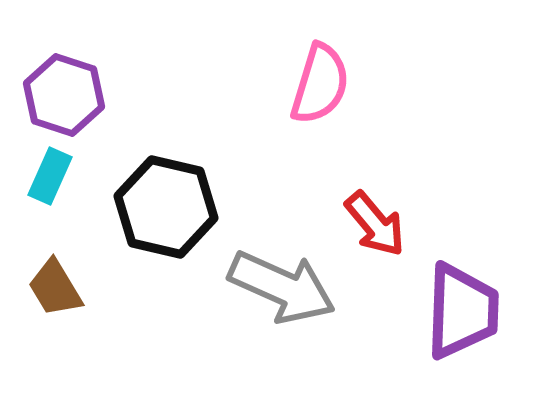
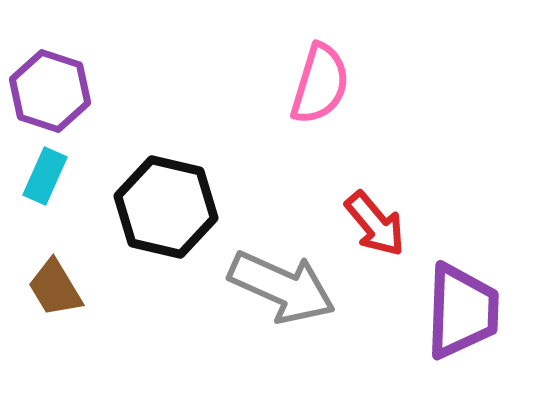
purple hexagon: moved 14 px left, 4 px up
cyan rectangle: moved 5 px left
